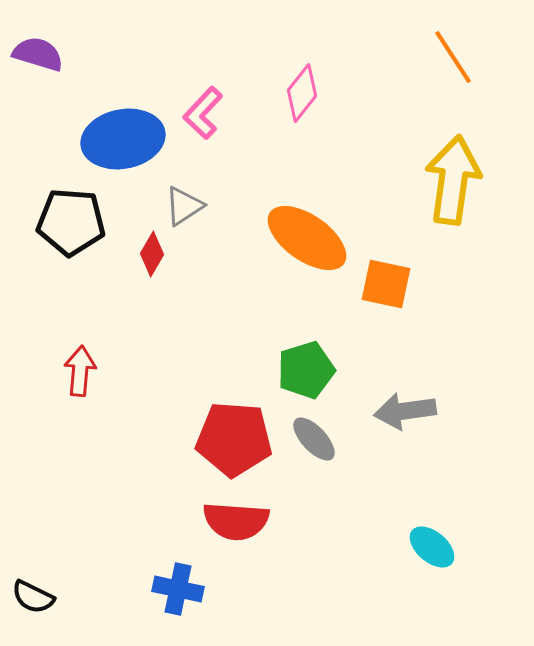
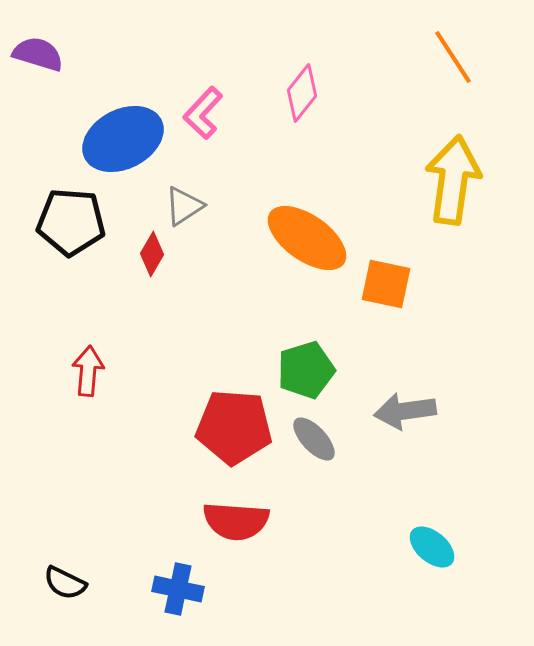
blue ellipse: rotated 16 degrees counterclockwise
red arrow: moved 8 px right
red pentagon: moved 12 px up
black semicircle: moved 32 px right, 14 px up
